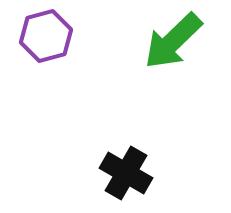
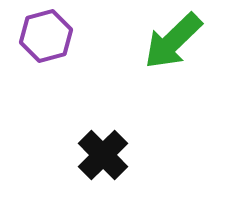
black cross: moved 23 px left, 18 px up; rotated 15 degrees clockwise
